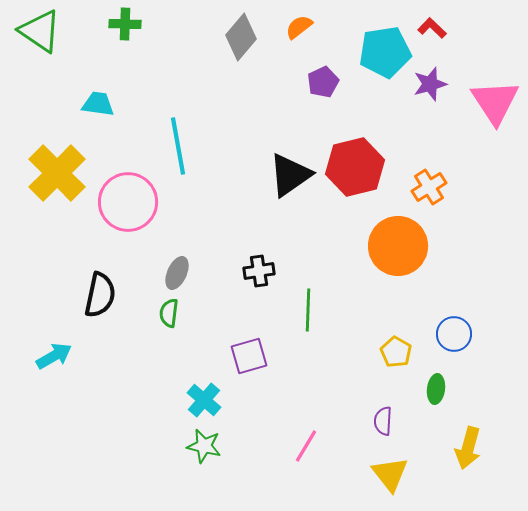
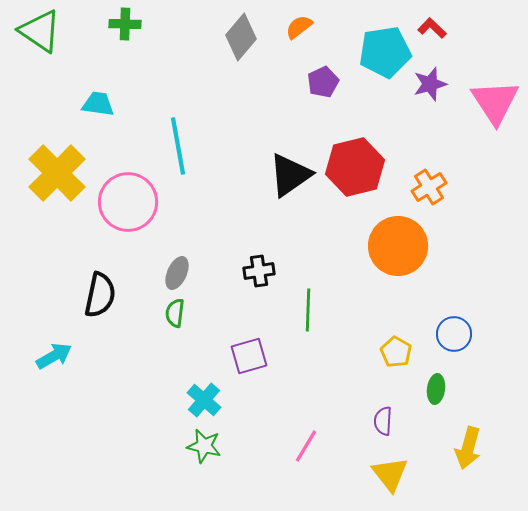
green semicircle: moved 6 px right
